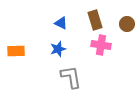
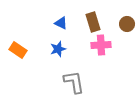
brown rectangle: moved 2 px left, 2 px down
pink cross: rotated 12 degrees counterclockwise
orange rectangle: moved 2 px right, 1 px up; rotated 36 degrees clockwise
gray L-shape: moved 3 px right, 5 px down
